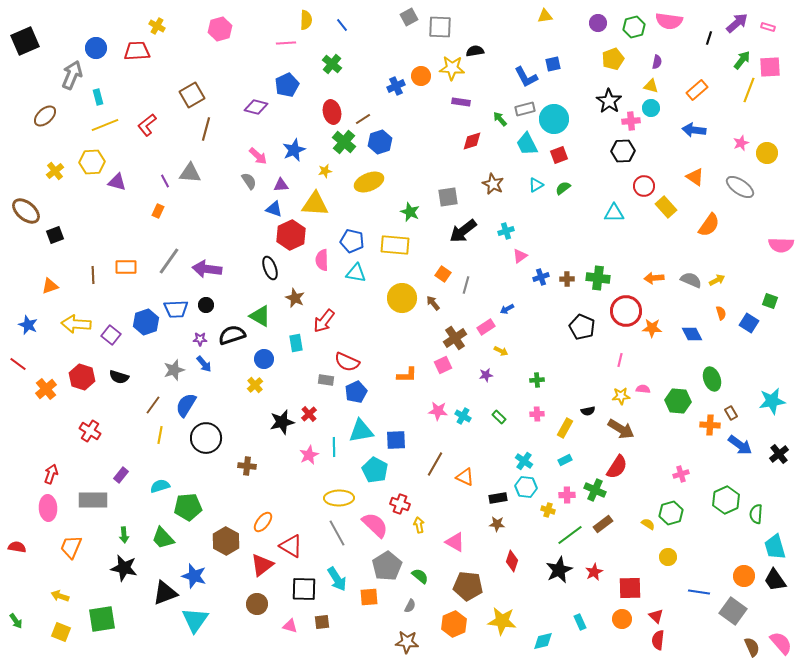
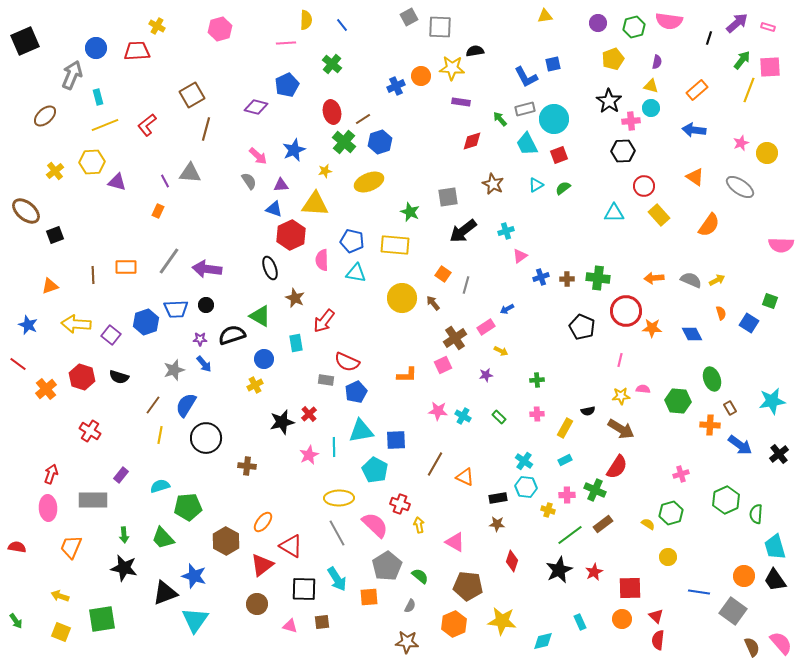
yellow rectangle at (666, 207): moved 7 px left, 8 px down
yellow cross at (255, 385): rotated 14 degrees clockwise
brown rectangle at (731, 413): moved 1 px left, 5 px up
